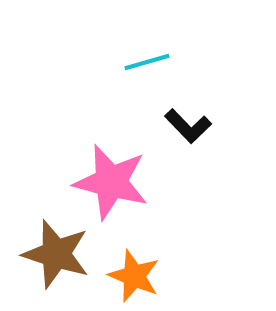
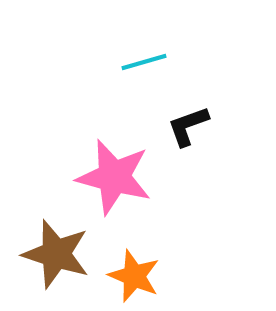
cyan line: moved 3 px left
black L-shape: rotated 114 degrees clockwise
pink star: moved 3 px right, 5 px up
